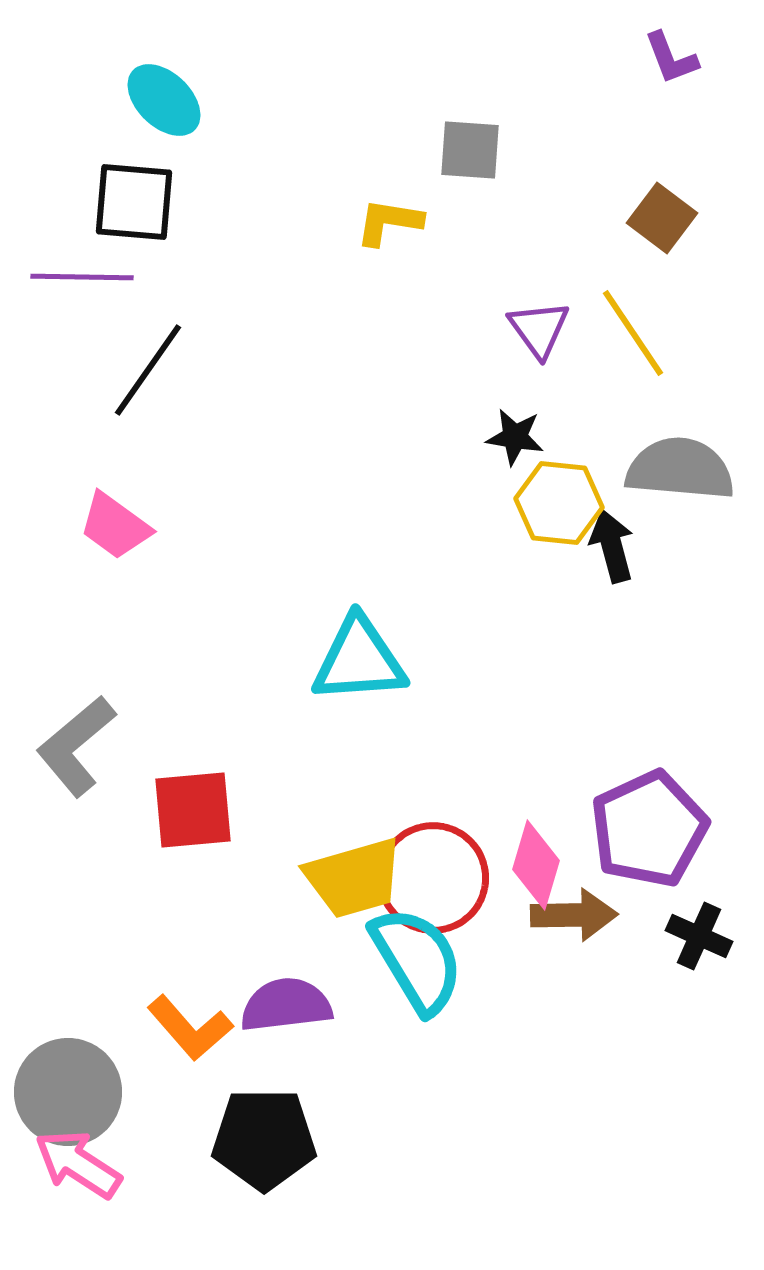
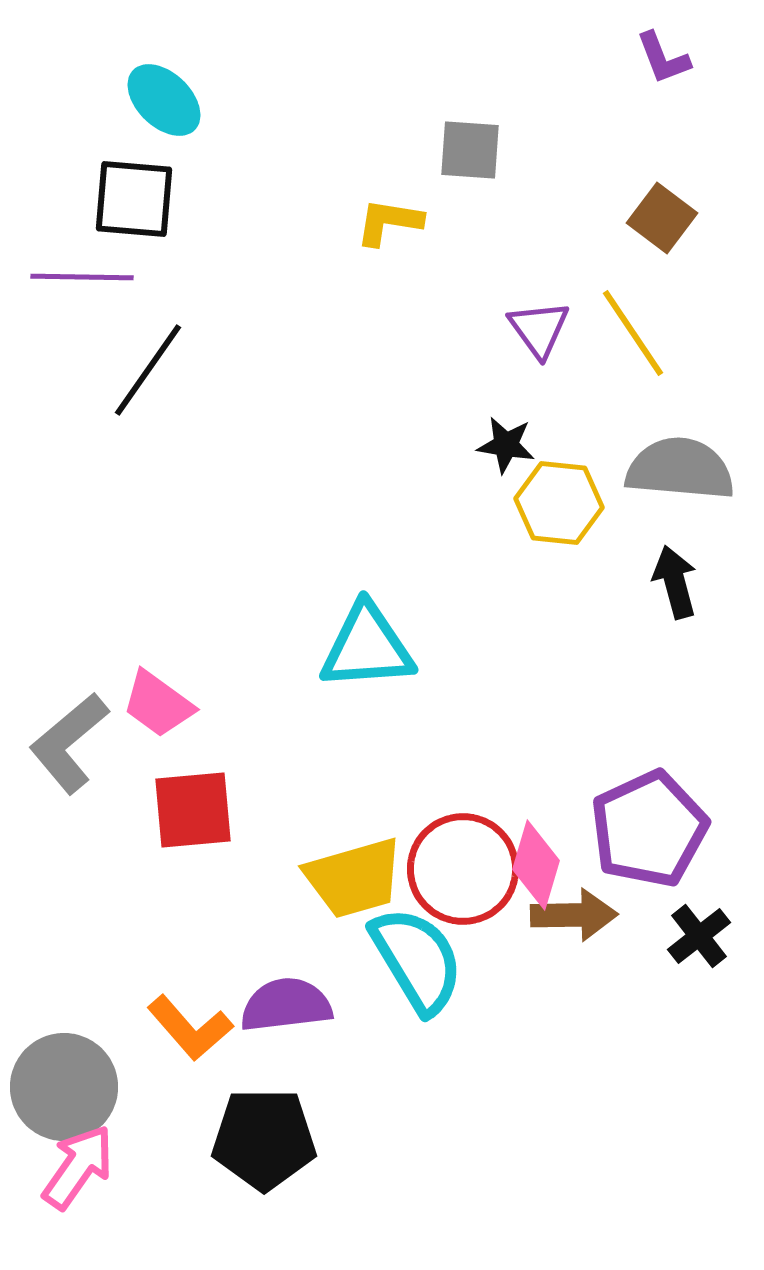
purple L-shape: moved 8 px left
black square: moved 3 px up
black star: moved 9 px left, 8 px down
pink trapezoid: moved 43 px right, 178 px down
black arrow: moved 63 px right, 36 px down
cyan triangle: moved 8 px right, 13 px up
gray L-shape: moved 7 px left, 3 px up
red circle: moved 30 px right, 9 px up
black cross: rotated 28 degrees clockwise
gray circle: moved 4 px left, 5 px up
pink arrow: moved 3 px down; rotated 92 degrees clockwise
